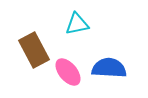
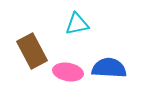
brown rectangle: moved 2 px left, 1 px down
pink ellipse: rotated 40 degrees counterclockwise
